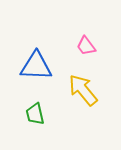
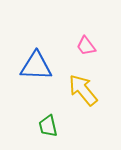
green trapezoid: moved 13 px right, 12 px down
